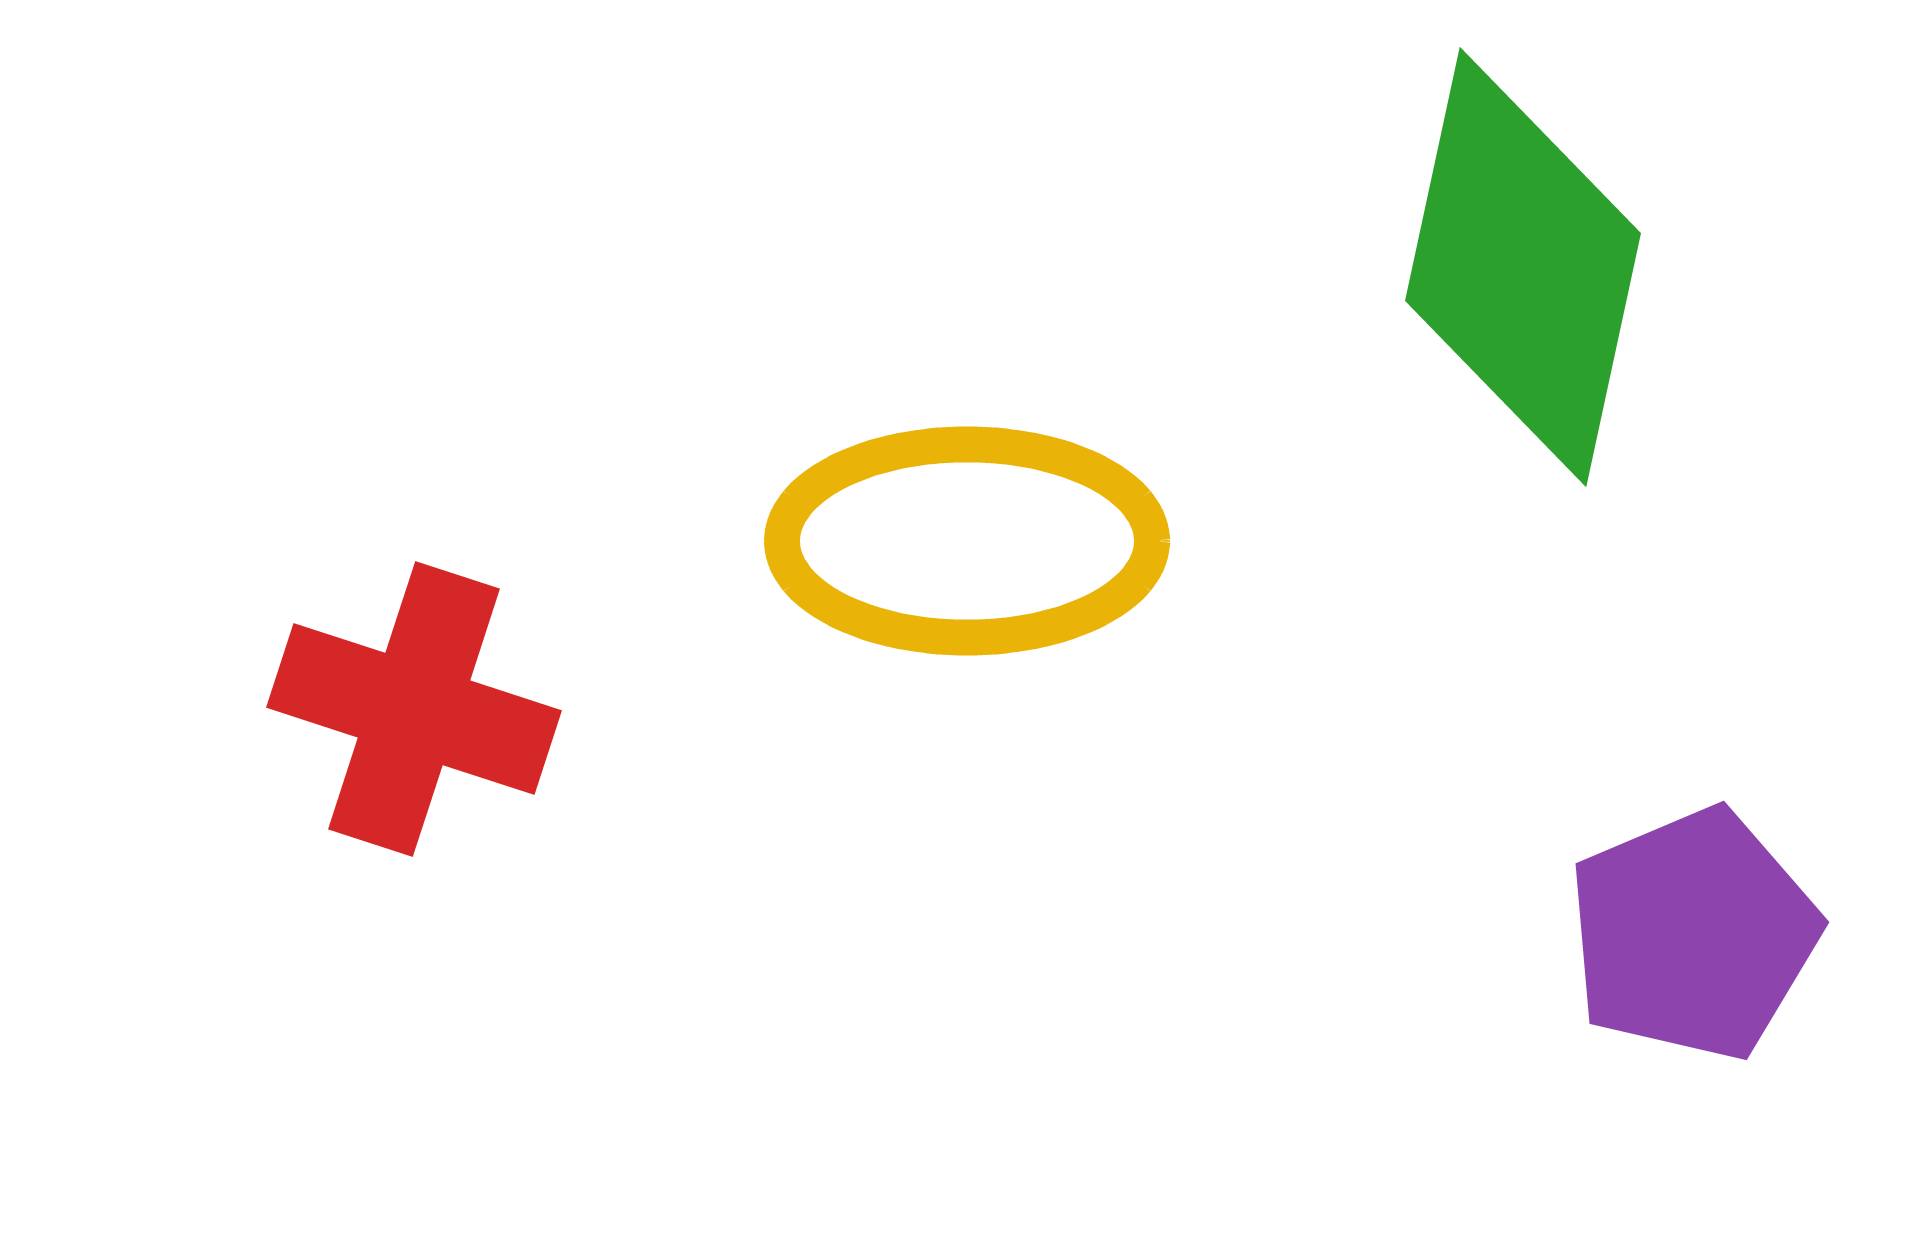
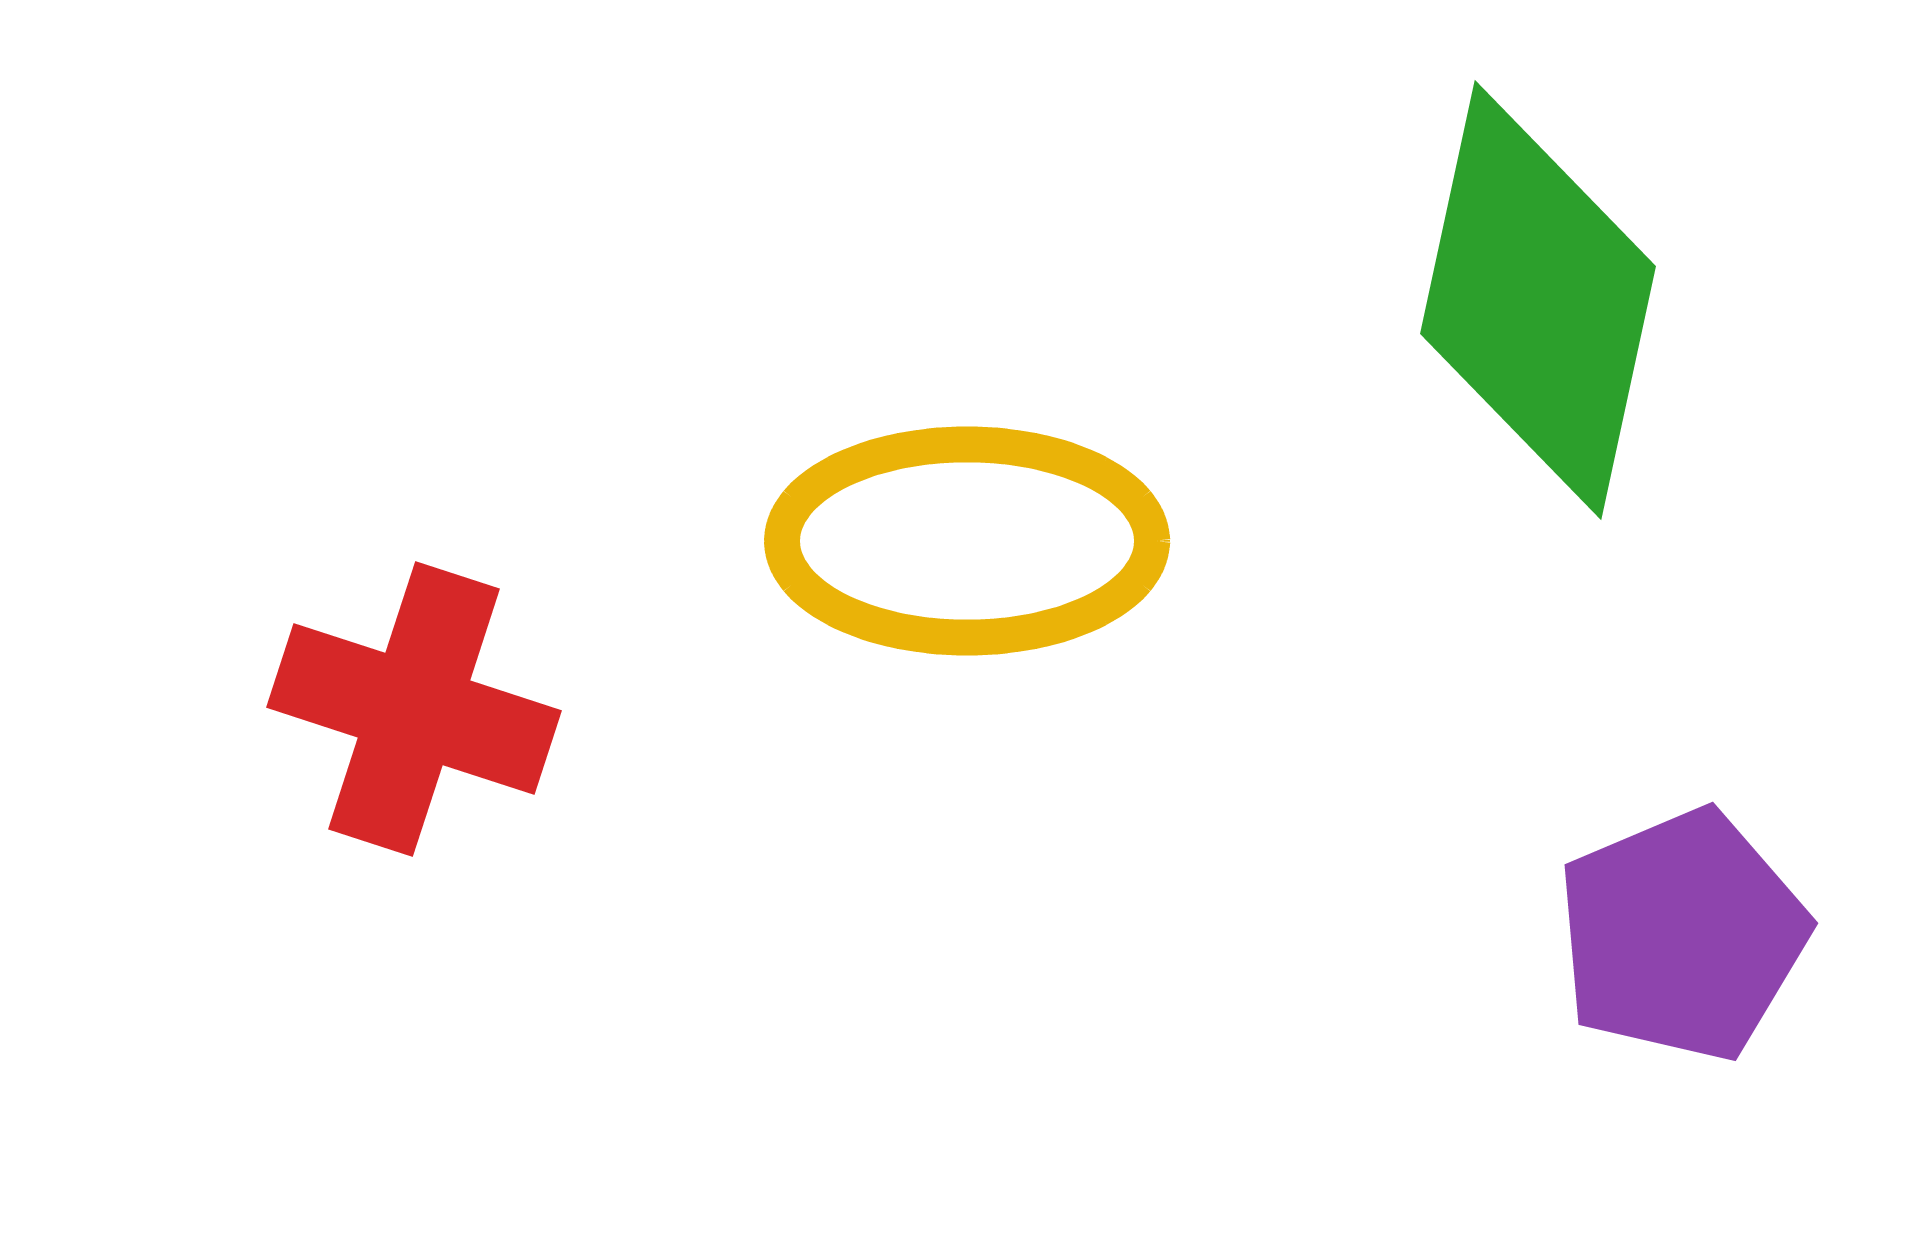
green diamond: moved 15 px right, 33 px down
purple pentagon: moved 11 px left, 1 px down
